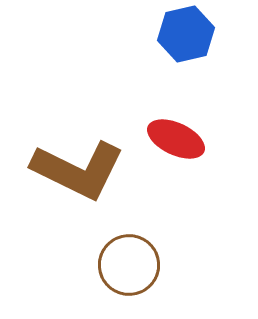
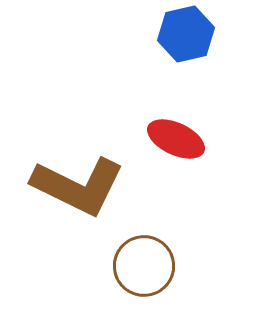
brown L-shape: moved 16 px down
brown circle: moved 15 px right, 1 px down
